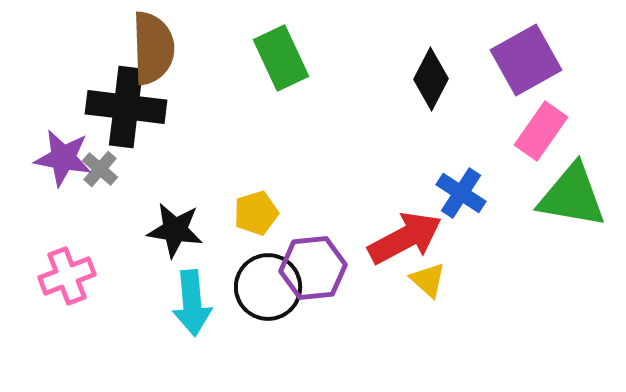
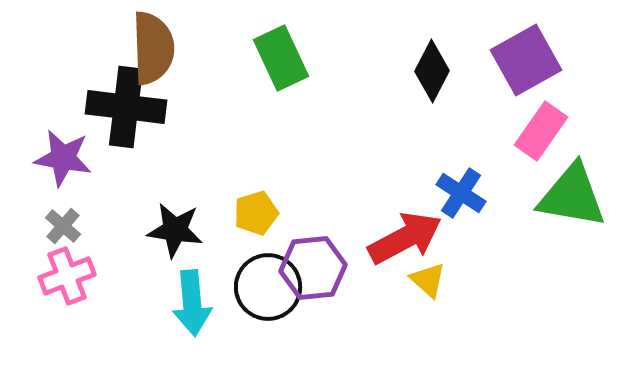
black diamond: moved 1 px right, 8 px up
gray cross: moved 37 px left, 57 px down
